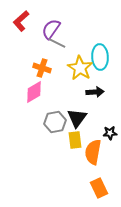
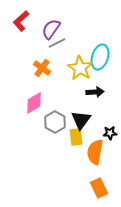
gray line: rotated 54 degrees counterclockwise
cyan ellipse: rotated 20 degrees clockwise
orange cross: rotated 18 degrees clockwise
pink diamond: moved 11 px down
black triangle: moved 4 px right, 2 px down
gray hexagon: rotated 20 degrees counterclockwise
yellow rectangle: moved 1 px right, 3 px up
orange semicircle: moved 2 px right
